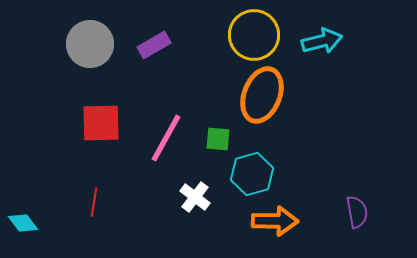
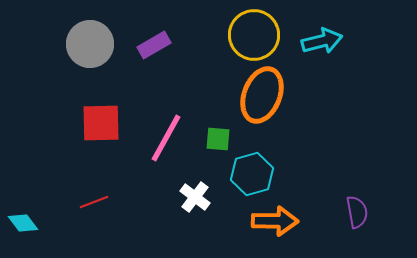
red line: rotated 60 degrees clockwise
